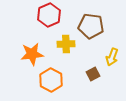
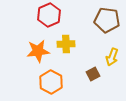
brown pentagon: moved 16 px right, 6 px up
orange star: moved 6 px right, 3 px up
orange hexagon: moved 2 px down
